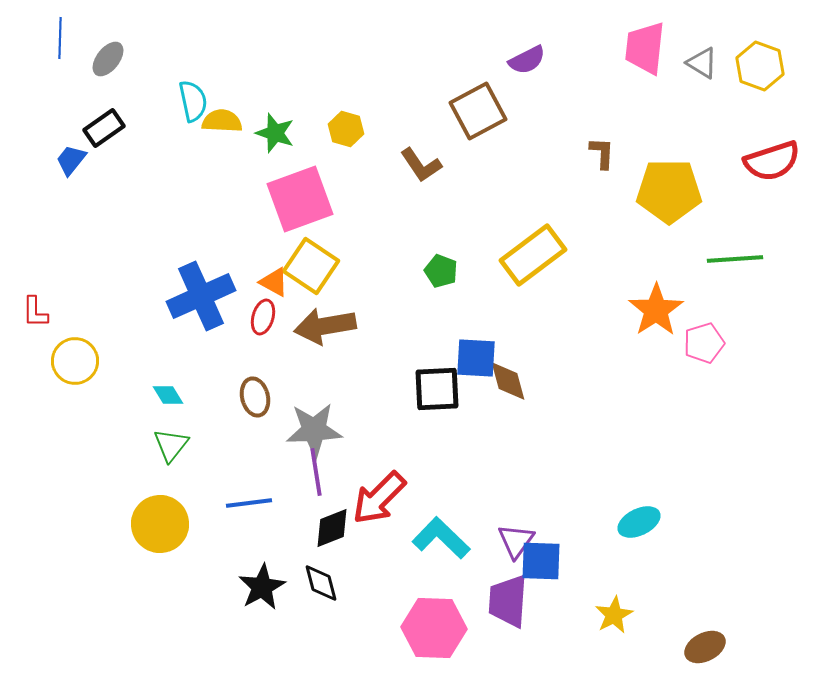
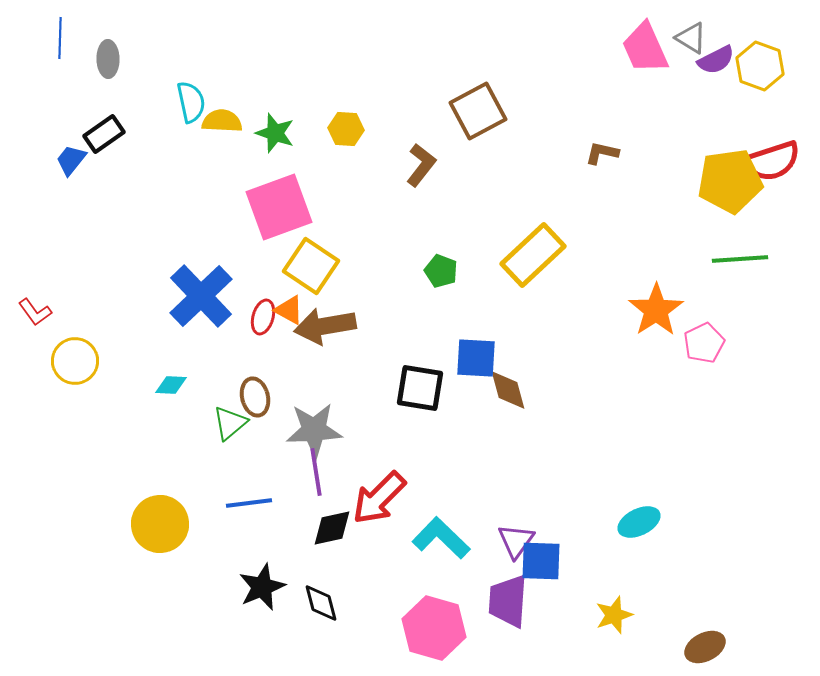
pink trapezoid at (645, 48): rotated 30 degrees counterclockwise
gray ellipse at (108, 59): rotated 39 degrees counterclockwise
purple semicircle at (527, 60): moved 189 px right
gray triangle at (702, 63): moved 11 px left, 25 px up
cyan semicircle at (193, 101): moved 2 px left, 1 px down
black rectangle at (104, 128): moved 6 px down
yellow hexagon at (346, 129): rotated 12 degrees counterclockwise
brown L-shape at (602, 153): rotated 80 degrees counterclockwise
brown L-shape at (421, 165): rotated 108 degrees counterclockwise
yellow pentagon at (669, 191): moved 61 px right, 10 px up; rotated 8 degrees counterclockwise
pink square at (300, 199): moved 21 px left, 8 px down
yellow rectangle at (533, 255): rotated 6 degrees counterclockwise
green line at (735, 259): moved 5 px right
orange triangle at (274, 282): moved 15 px right, 28 px down
blue cross at (201, 296): rotated 20 degrees counterclockwise
red L-shape at (35, 312): rotated 36 degrees counterclockwise
pink pentagon at (704, 343): rotated 9 degrees counterclockwise
brown diamond at (508, 381): moved 9 px down
black square at (437, 389): moved 17 px left, 1 px up; rotated 12 degrees clockwise
cyan diamond at (168, 395): moved 3 px right, 10 px up; rotated 56 degrees counterclockwise
green triangle at (171, 445): moved 59 px right, 22 px up; rotated 12 degrees clockwise
black diamond at (332, 528): rotated 9 degrees clockwise
black diamond at (321, 583): moved 20 px down
black star at (262, 587): rotated 6 degrees clockwise
yellow star at (614, 615): rotated 9 degrees clockwise
pink hexagon at (434, 628): rotated 14 degrees clockwise
